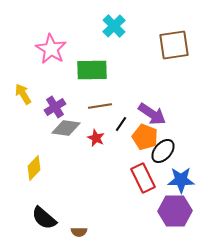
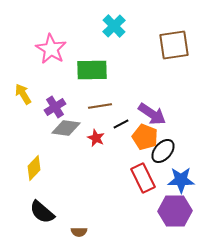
black line: rotated 28 degrees clockwise
black semicircle: moved 2 px left, 6 px up
